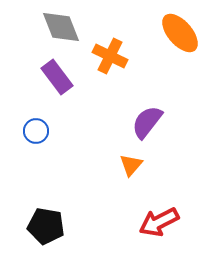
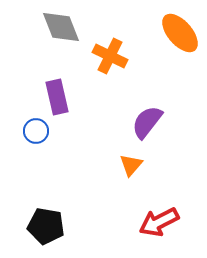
purple rectangle: moved 20 px down; rotated 24 degrees clockwise
